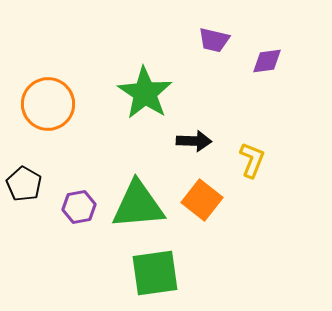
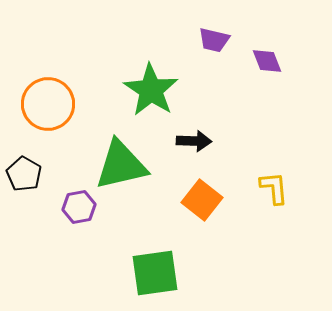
purple diamond: rotated 76 degrees clockwise
green star: moved 6 px right, 3 px up
yellow L-shape: moved 22 px right, 28 px down; rotated 27 degrees counterclockwise
black pentagon: moved 10 px up
green triangle: moved 17 px left, 40 px up; rotated 8 degrees counterclockwise
